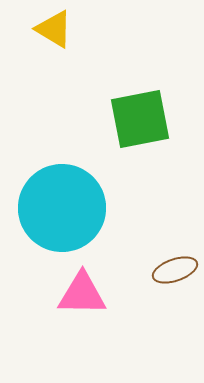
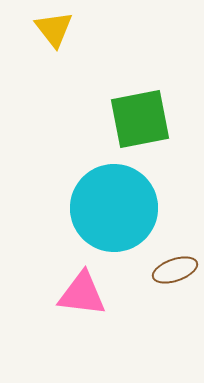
yellow triangle: rotated 21 degrees clockwise
cyan circle: moved 52 px right
pink triangle: rotated 6 degrees clockwise
